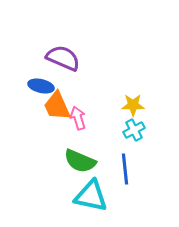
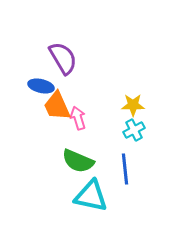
purple semicircle: rotated 36 degrees clockwise
green semicircle: moved 2 px left
